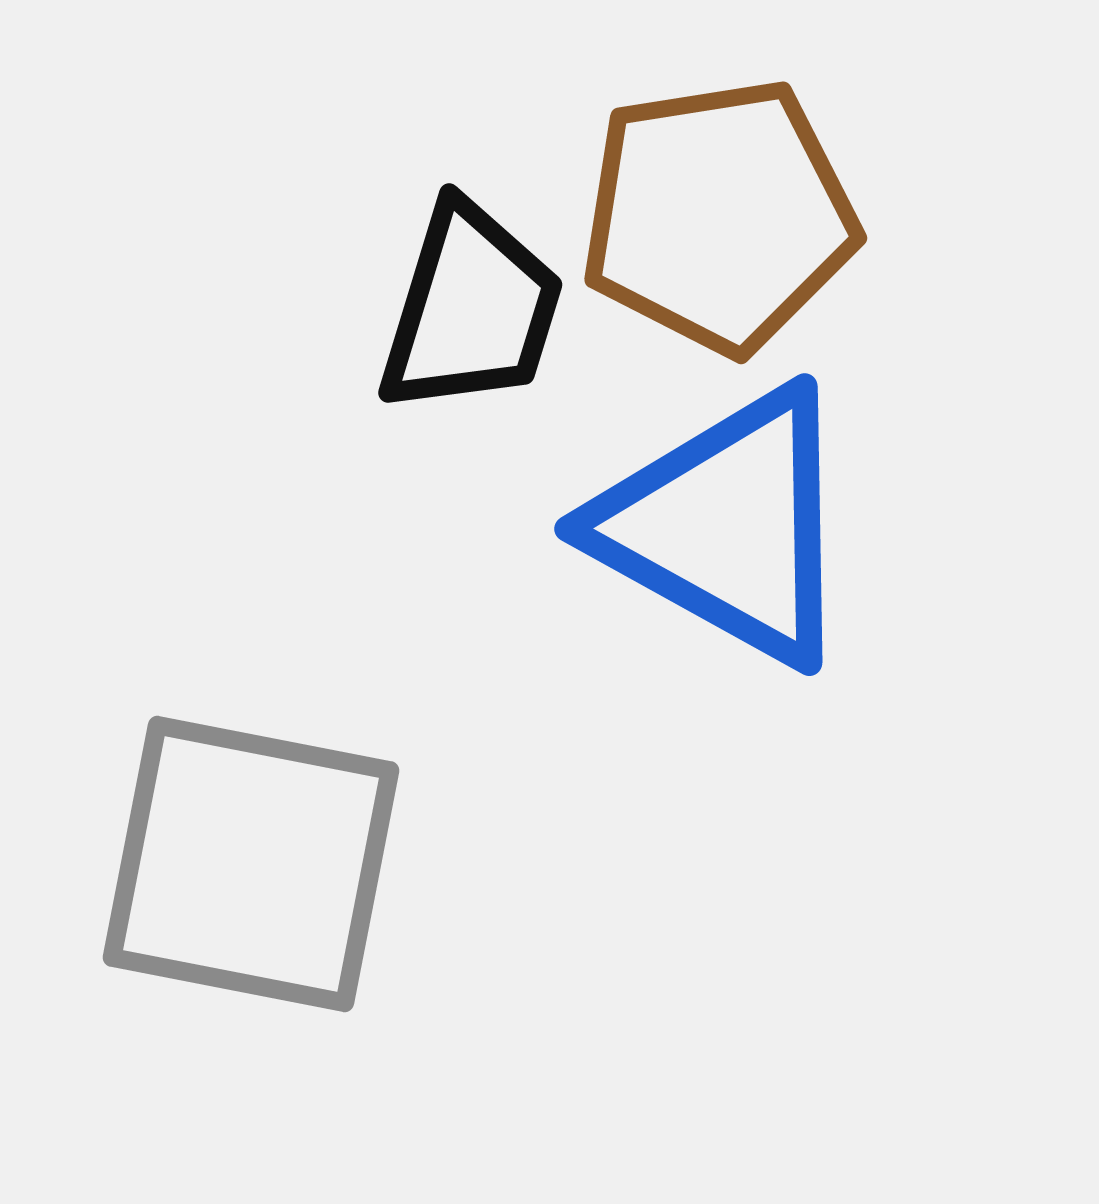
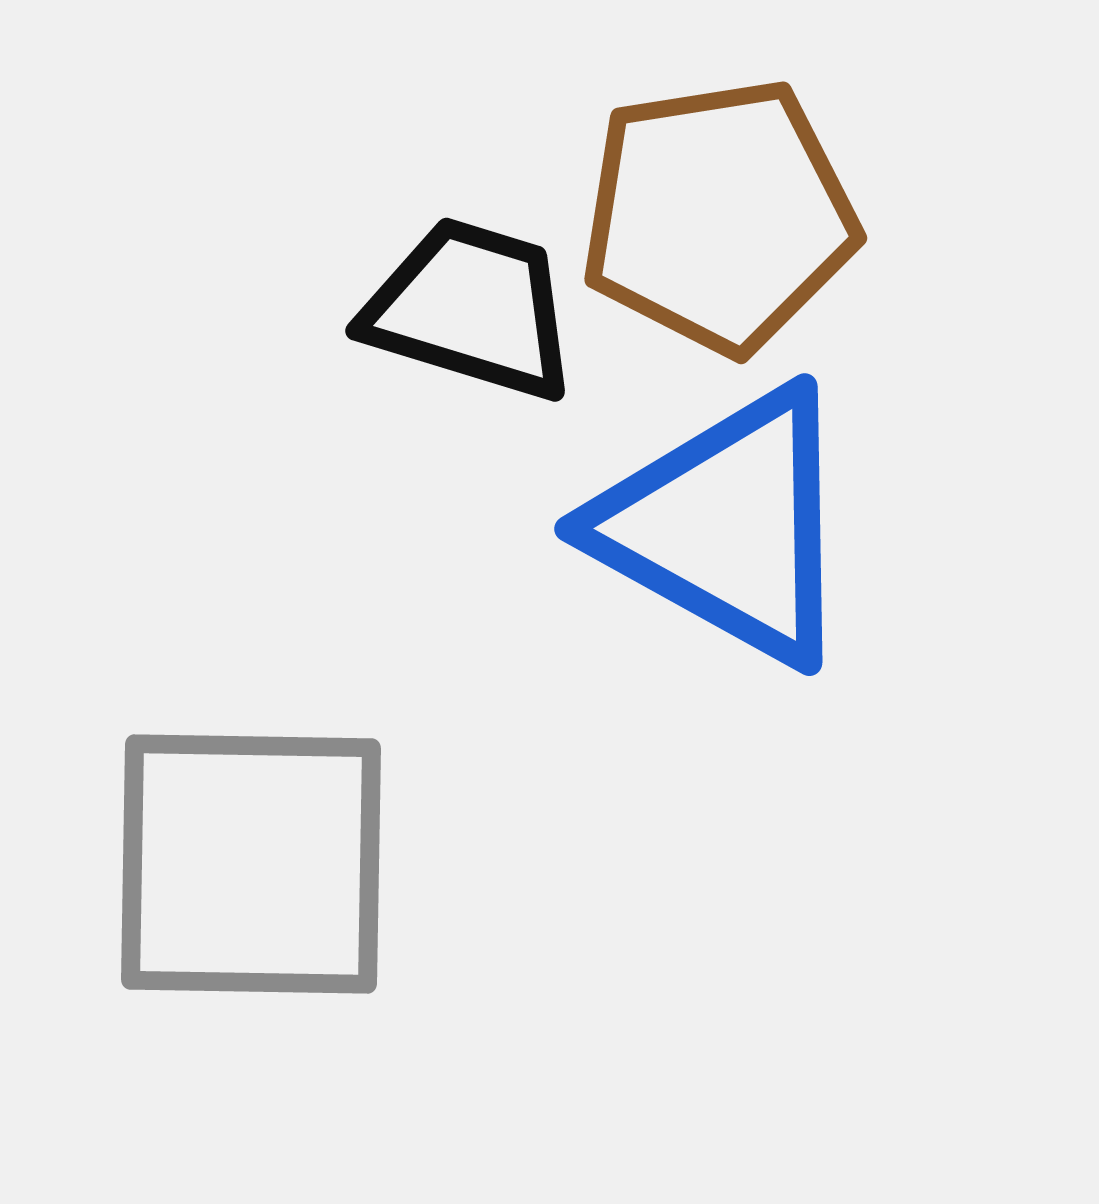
black trapezoid: rotated 90 degrees counterclockwise
gray square: rotated 10 degrees counterclockwise
